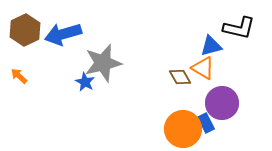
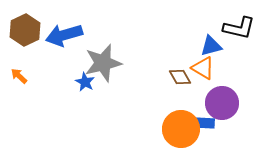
blue arrow: moved 1 px right, 1 px down
blue rectangle: moved 1 px left; rotated 60 degrees counterclockwise
orange circle: moved 2 px left
